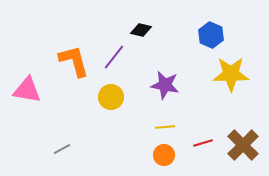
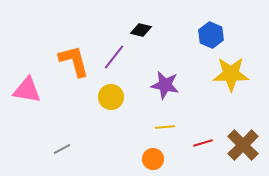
orange circle: moved 11 px left, 4 px down
